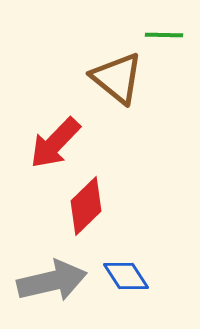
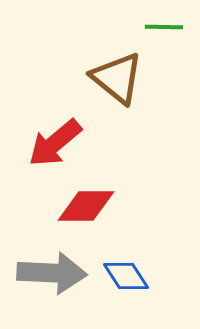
green line: moved 8 px up
red arrow: rotated 6 degrees clockwise
red diamond: rotated 44 degrees clockwise
gray arrow: moved 8 px up; rotated 16 degrees clockwise
